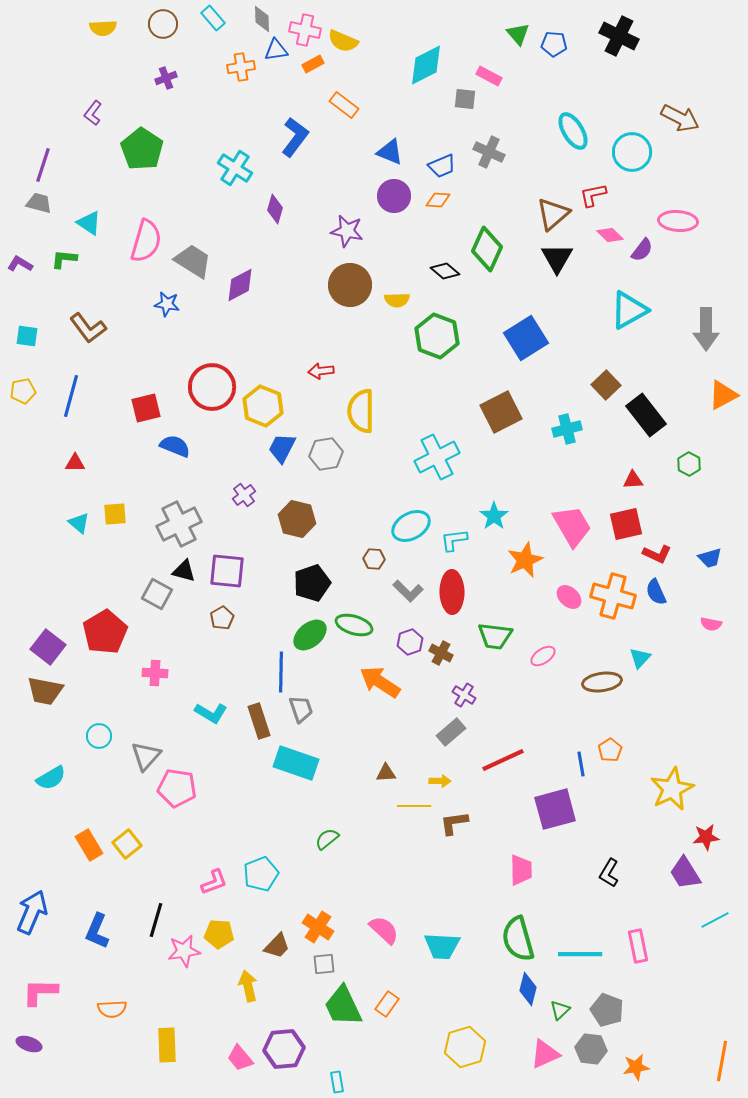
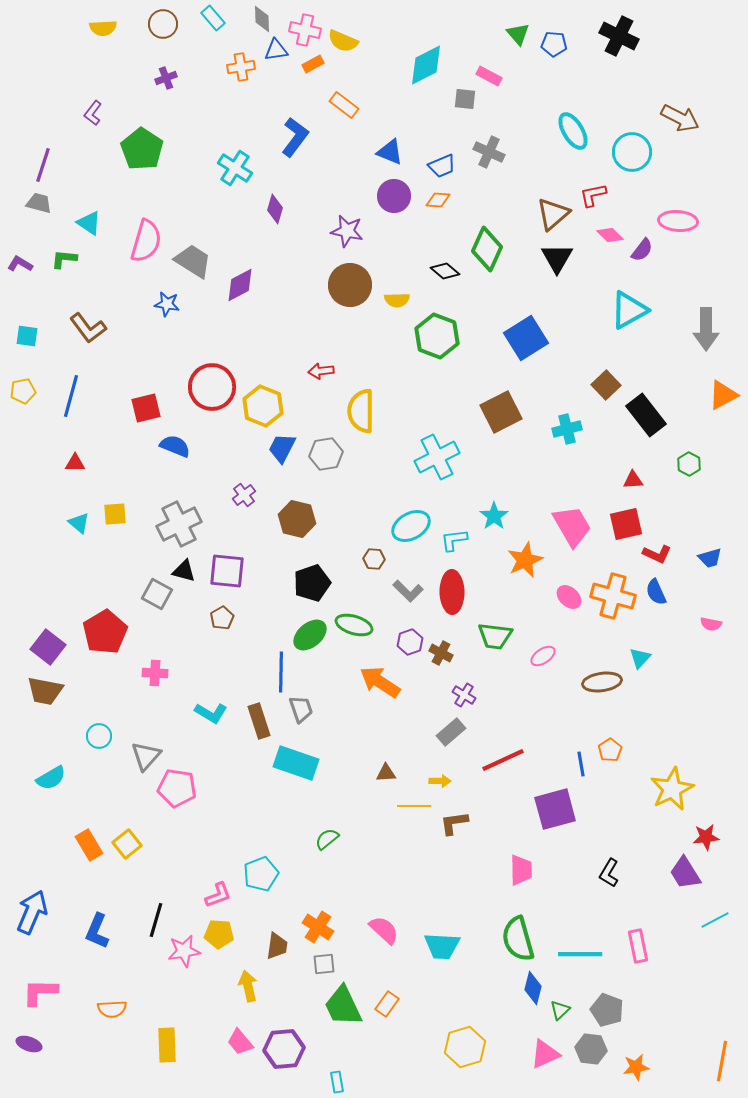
pink L-shape at (214, 882): moved 4 px right, 13 px down
brown trapezoid at (277, 946): rotated 36 degrees counterclockwise
blue diamond at (528, 989): moved 5 px right, 1 px up
pink trapezoid at (240, 1058): moved 16 px up
